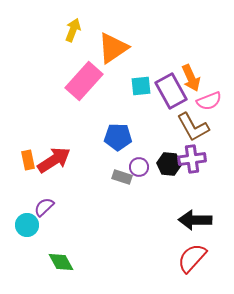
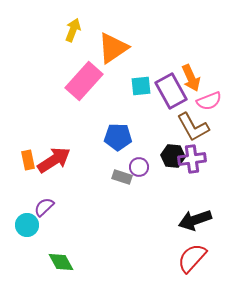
black hexagon: moved 4 px right, 8 px up
black arrow: rotated 20 degrees counterclockwise
